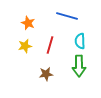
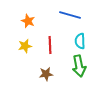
blue line: moved 3 px right, 1 px up
orange star: moved 2 px up
red line: rotated 18 degrees counterclockwise
green arrow: rotated 10 degrees counterclockwise
